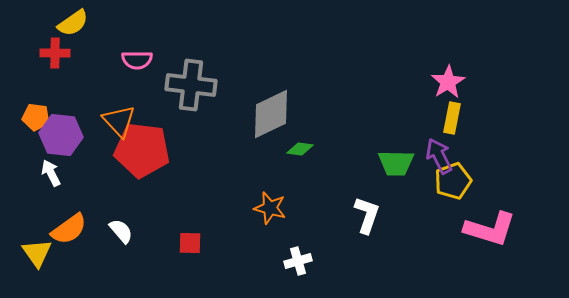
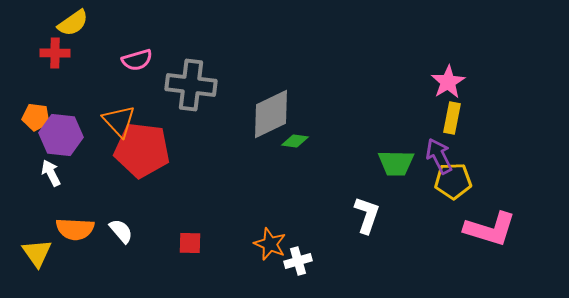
pink semicircle: rotated 16 degrees counterclockwise
green diamond: moved 5 px left, 8 px up
yellow pentagon: rotated 18 degrees clockwise
orange star: moved 36 px down; rotated 8 degrees clockwise
orange semicircle: moved 6 px right; rotated 39 degrees clockwise
